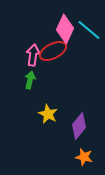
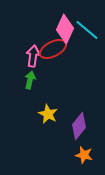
cyan line: moved 2 px left
red ellipse: moved 2 px up
pink arrow: moved 1 px down
orange star: moved 2 px up
